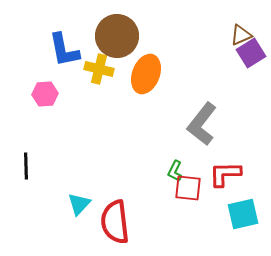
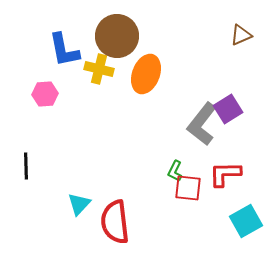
purple square: moved 23 px left, 56 px down
cyan square: moved 3 px right, 7 px down; rotated 16 degrees counterclockwise
